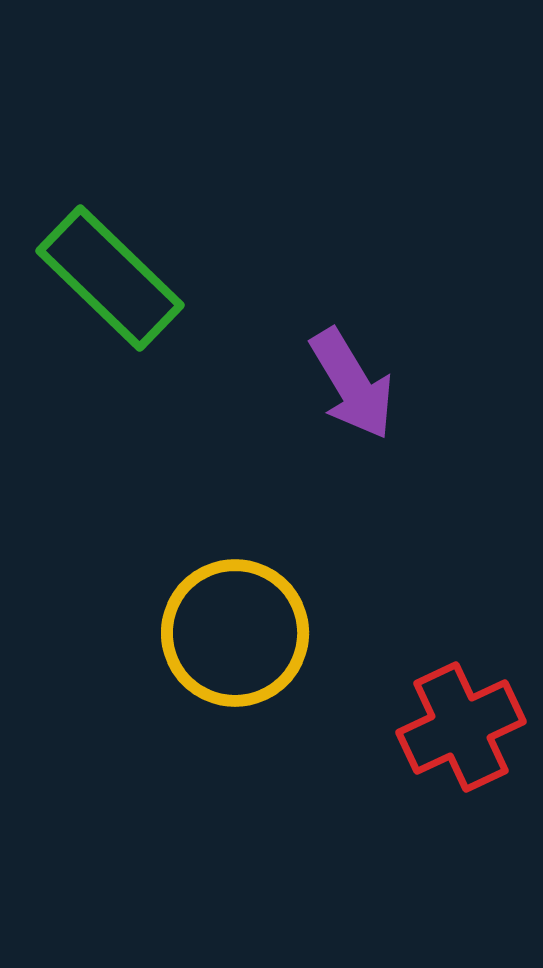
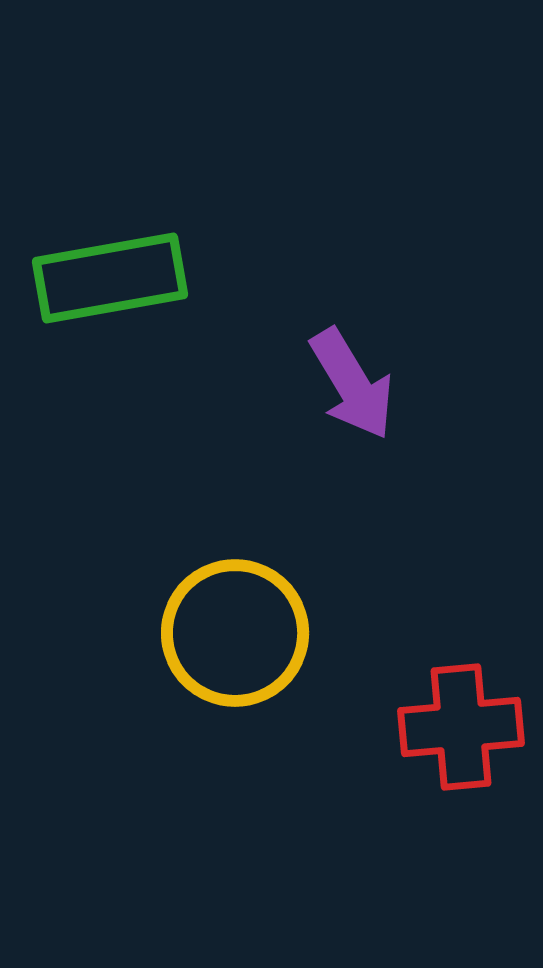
green rectangle: rotated 54 degrees counterclockwise
red cross: rotated 20 degrees clockwise
